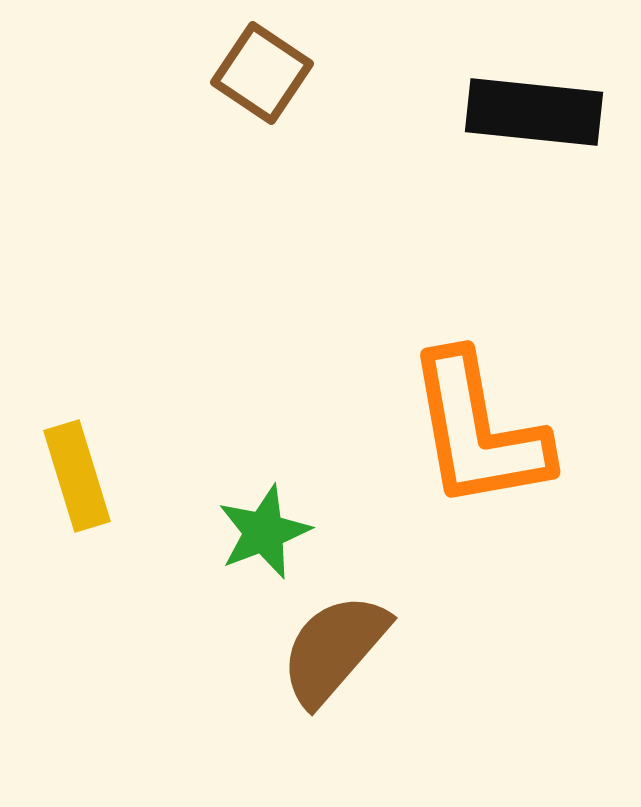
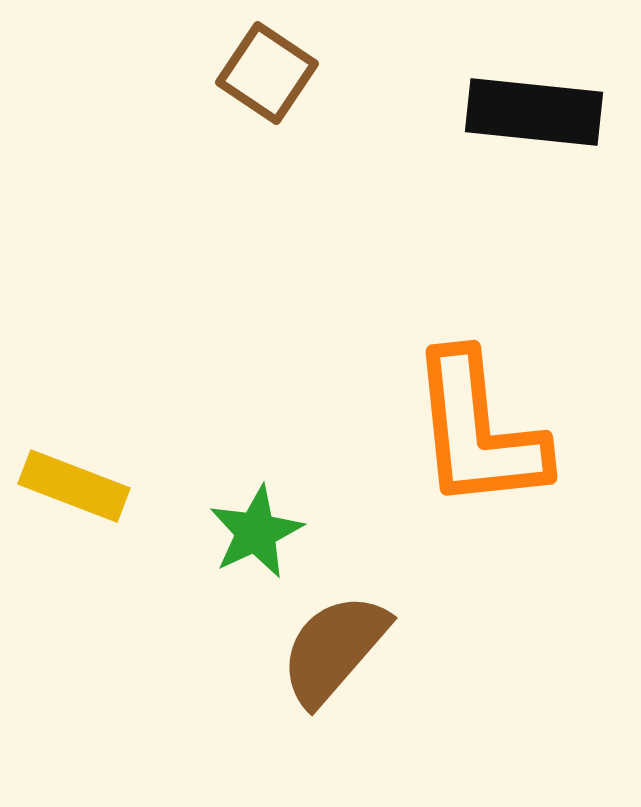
brown square: moved 5 px right
orange L-shape: rotated 4 degrees clockwise
yellow rectangle: moved 3 px left, 10 px down; rotated 52 degrees counterclockwise
green star: moved 8 px left; rotated 4 degrees counterclockwise
